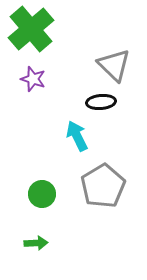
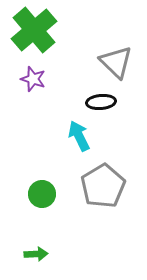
green cross: moved 3 px right, 1 px down
gray triangle: moved 2 px right, 3 px up
cyan arrow: moved 2 px right
green arrow: moved 11 px down
